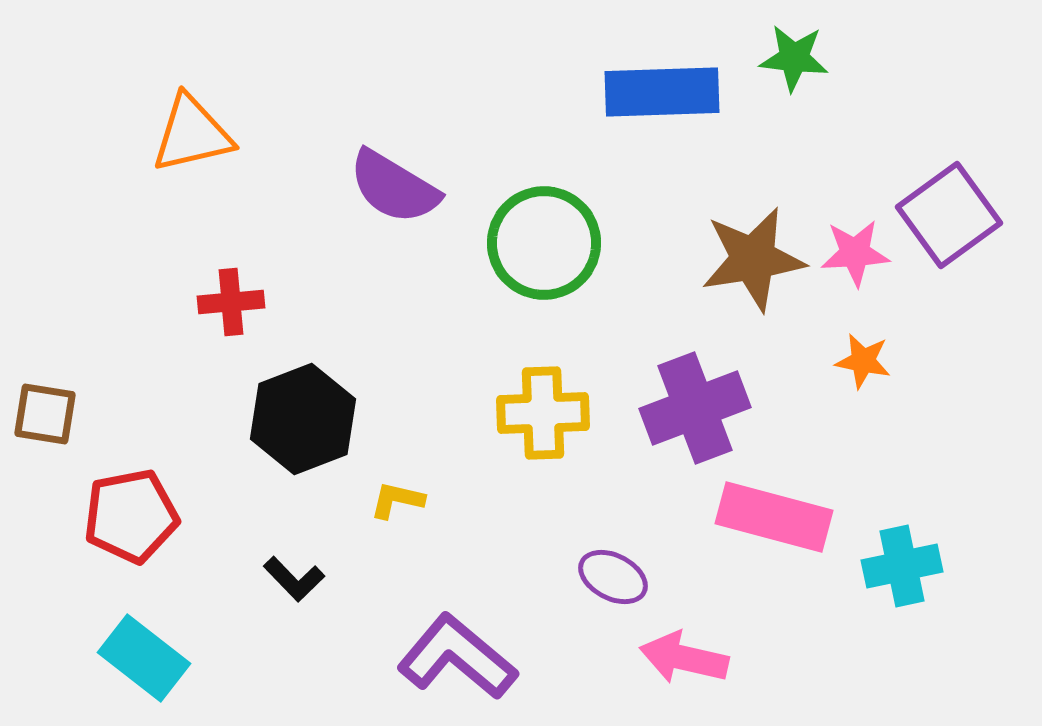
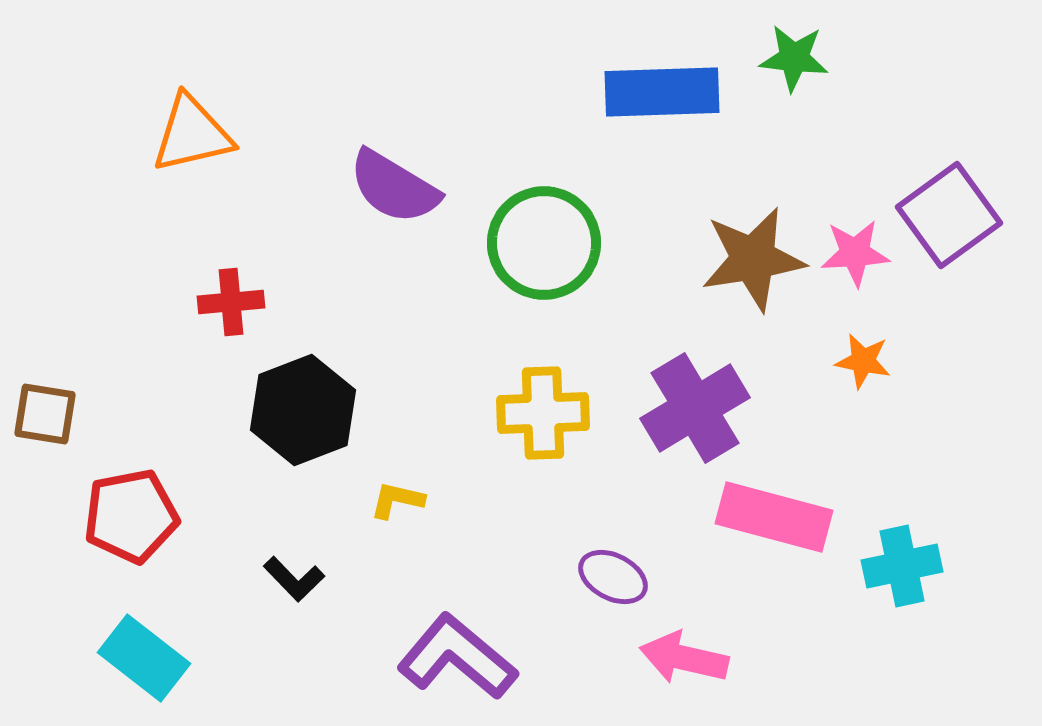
purple cross: rotated 10 degrees counterclockwise
black hexagon: moved 9 px up
